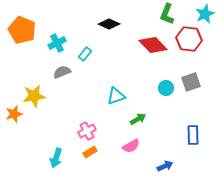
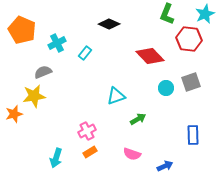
red diamond: moved 3 px left, 11 px down
cyan rectangle: moved 1 px up
gray semicircle: moved 19 px left
pink semicircle: moved 1 px right, 8 px down; rotated 48 degrees clockwise
